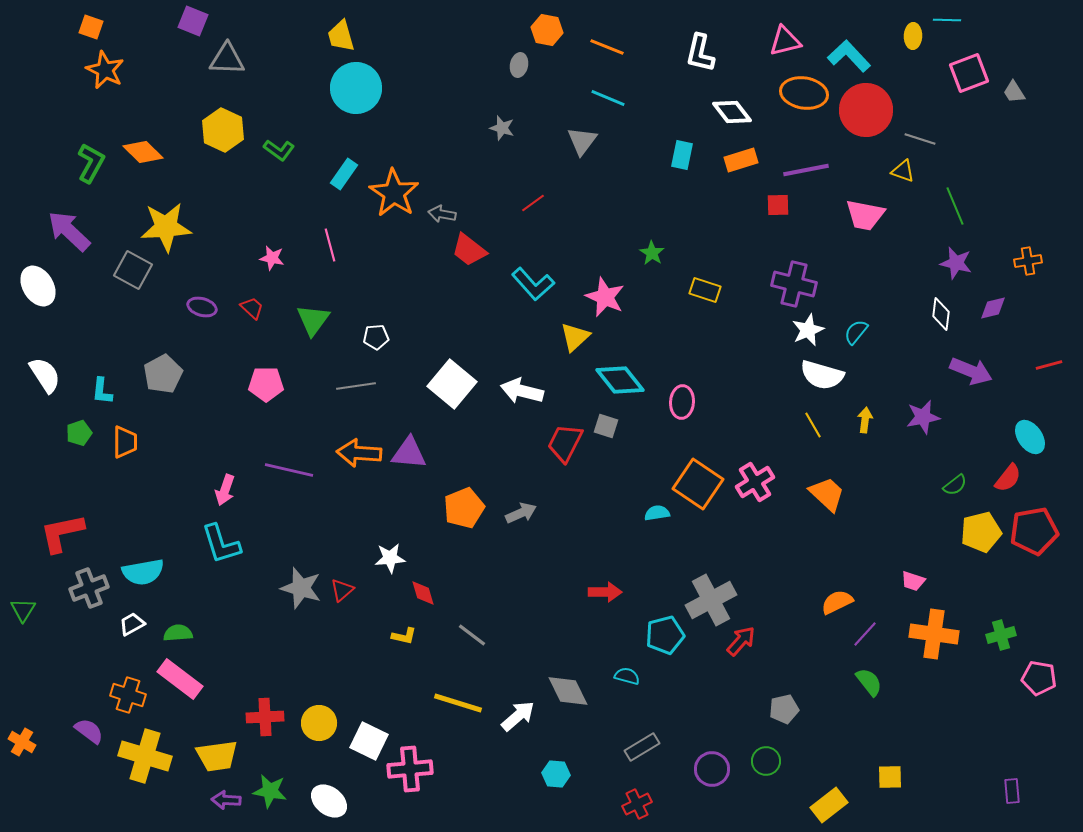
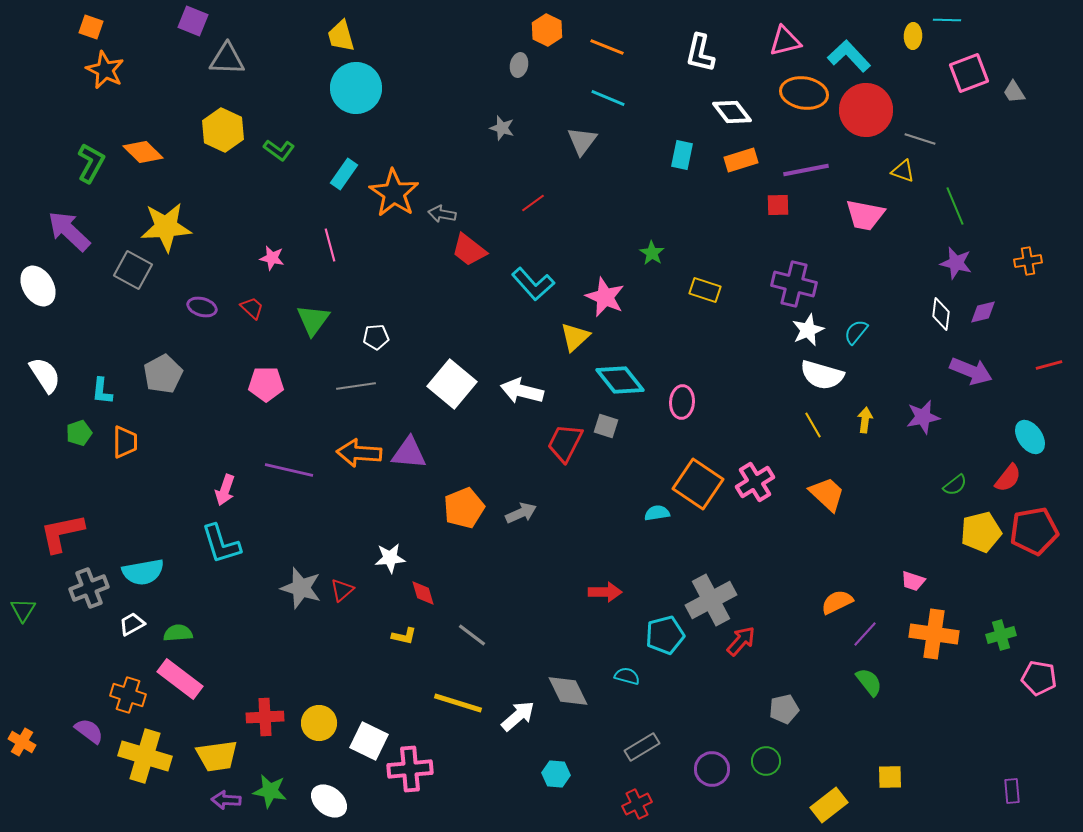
orange hexagon at (547, 30): rotated 16 degrees clockwise
purple diamond at (993, 308): moved 10 px left, 4 px down
